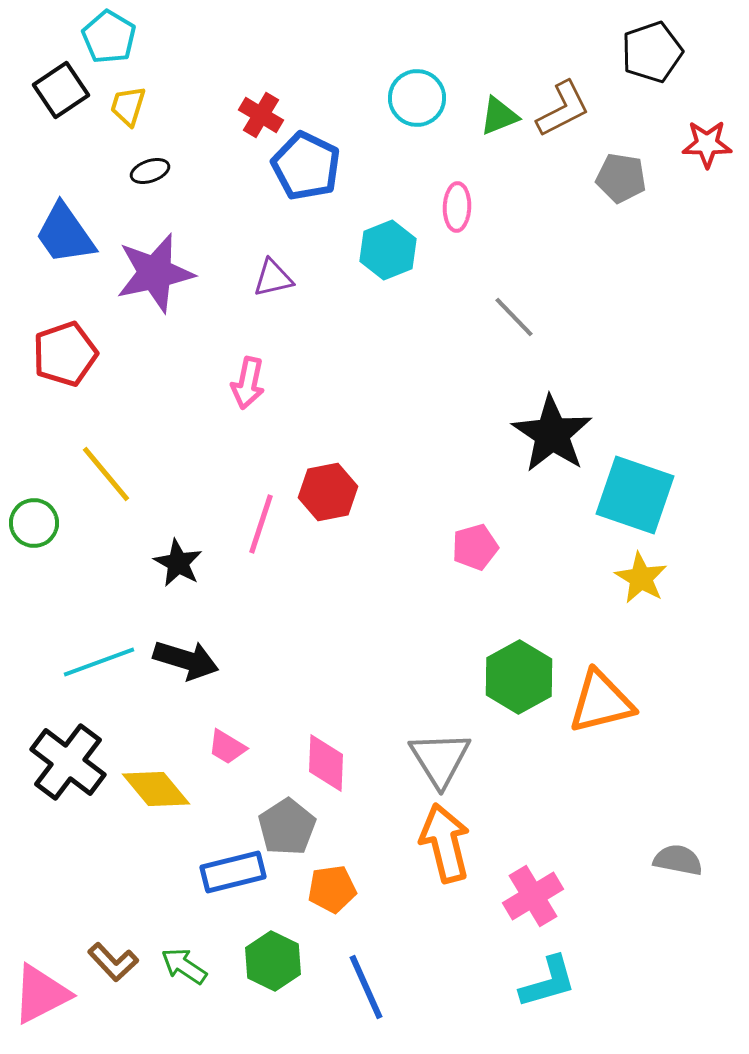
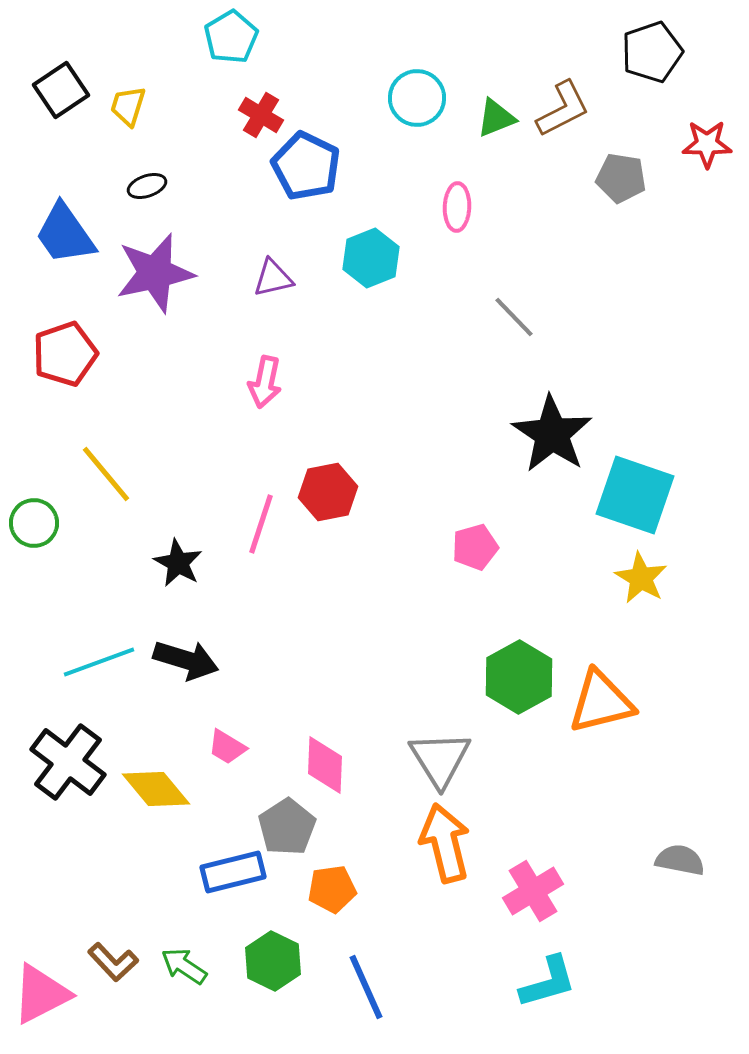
cyan pentagon at (109, 37): moved 122 px right; rotated 10 degrees clockwise
green triangle at (499, 116): moved 3 px left, 2 px down
black ellipse at (150, 171): moved 3 px left, 15 px down
cyan hexagon at (388, 250): moved 17 px left, 8 px down
pink arrow at (248, 383): moved 17 px right, 1 px up
pink diamond at (326, 763): moved 1 px left, 2 px down
gray semicircle at (678, 860): moved 2 px right
pink cross at (533, 896): moved 5 px up
